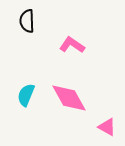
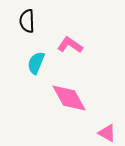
pink L-shape: moved 2 px left
cyan semicircle: moved 10 px right, 32 px up
pink triangle: moved 6 px down
